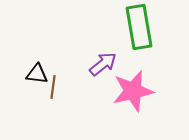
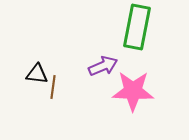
green rectangle: moved 2 px left; rotated 21 degrees clockwise
purple arrow: moved 2 px down; rotated 16 degrees clockwise
pink star: rotated 15 degrees clockwise
